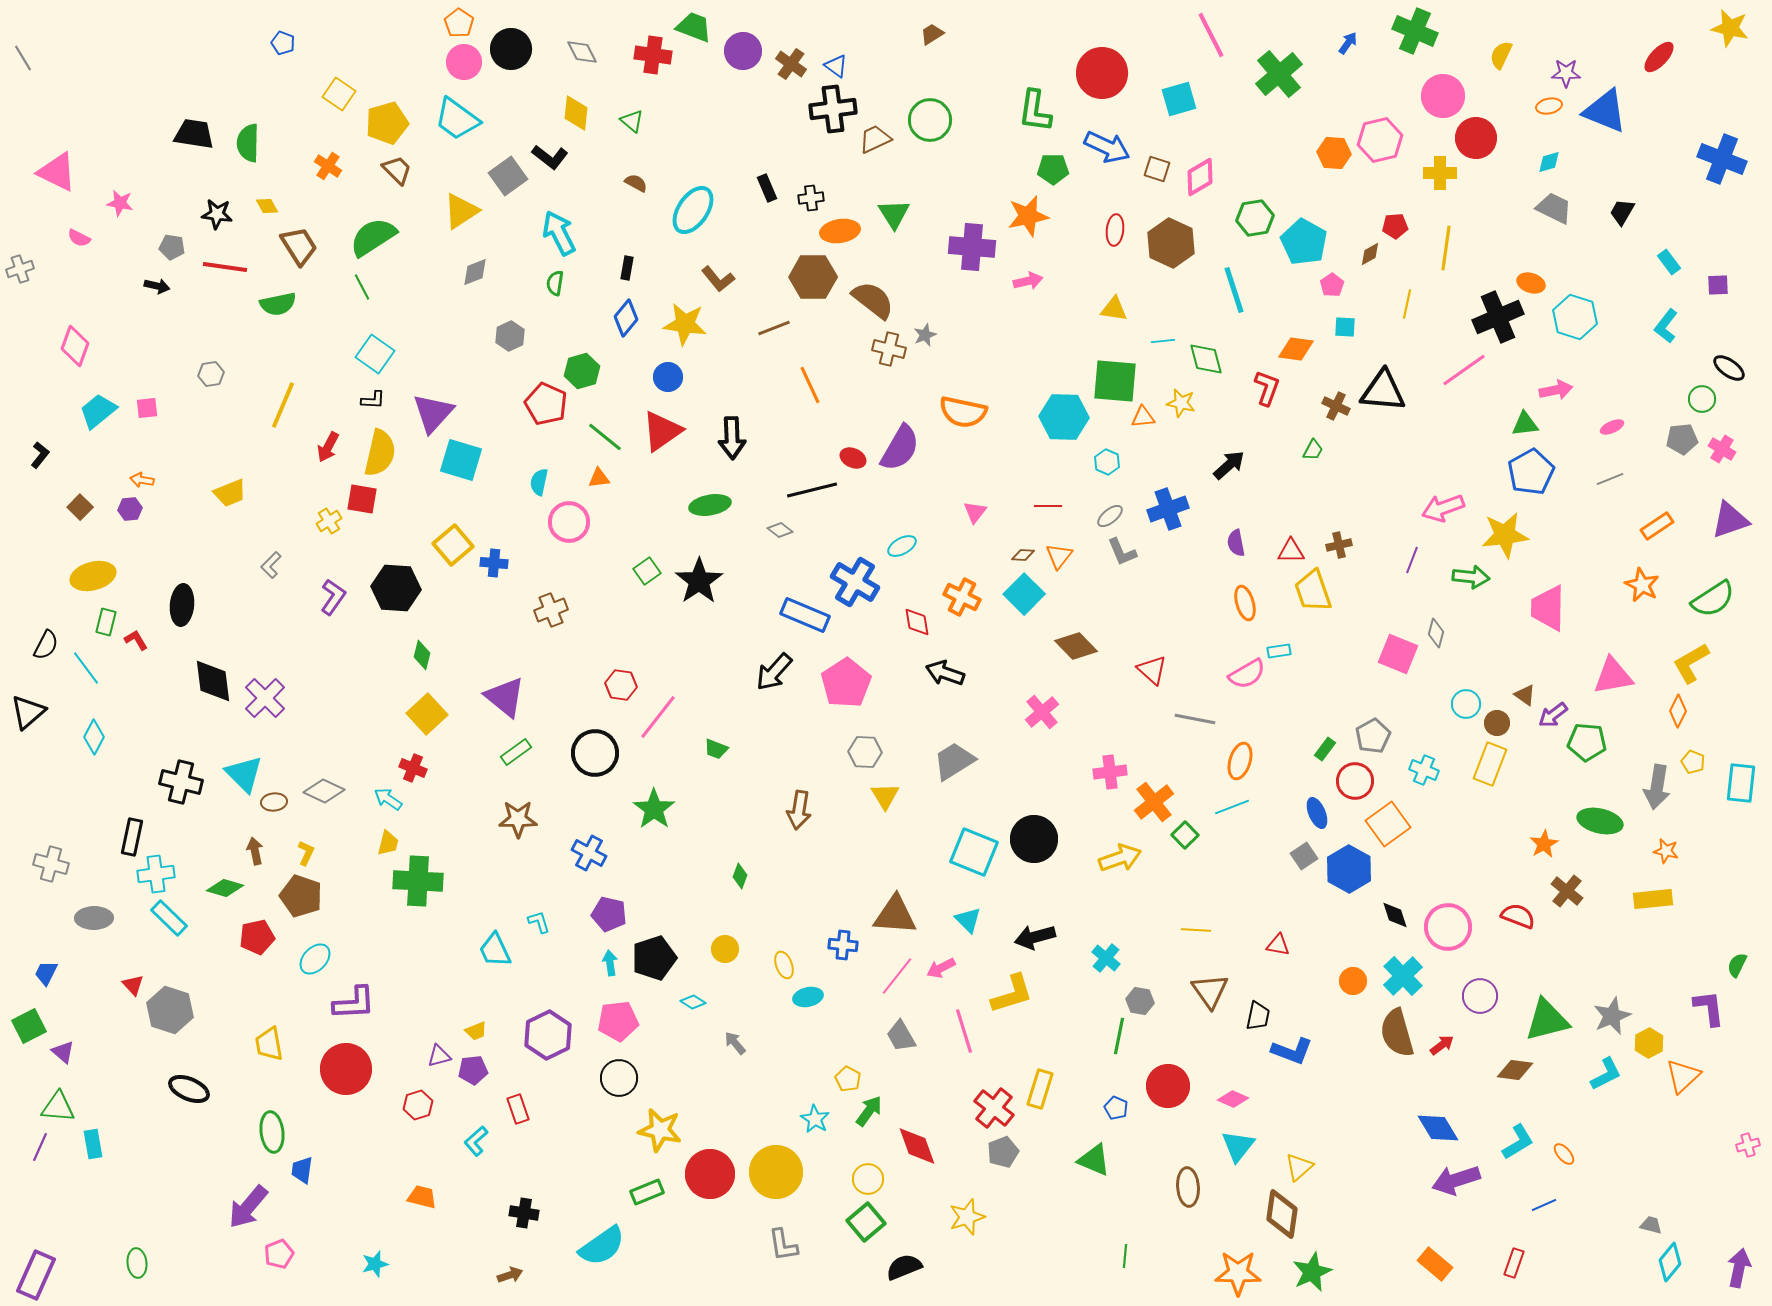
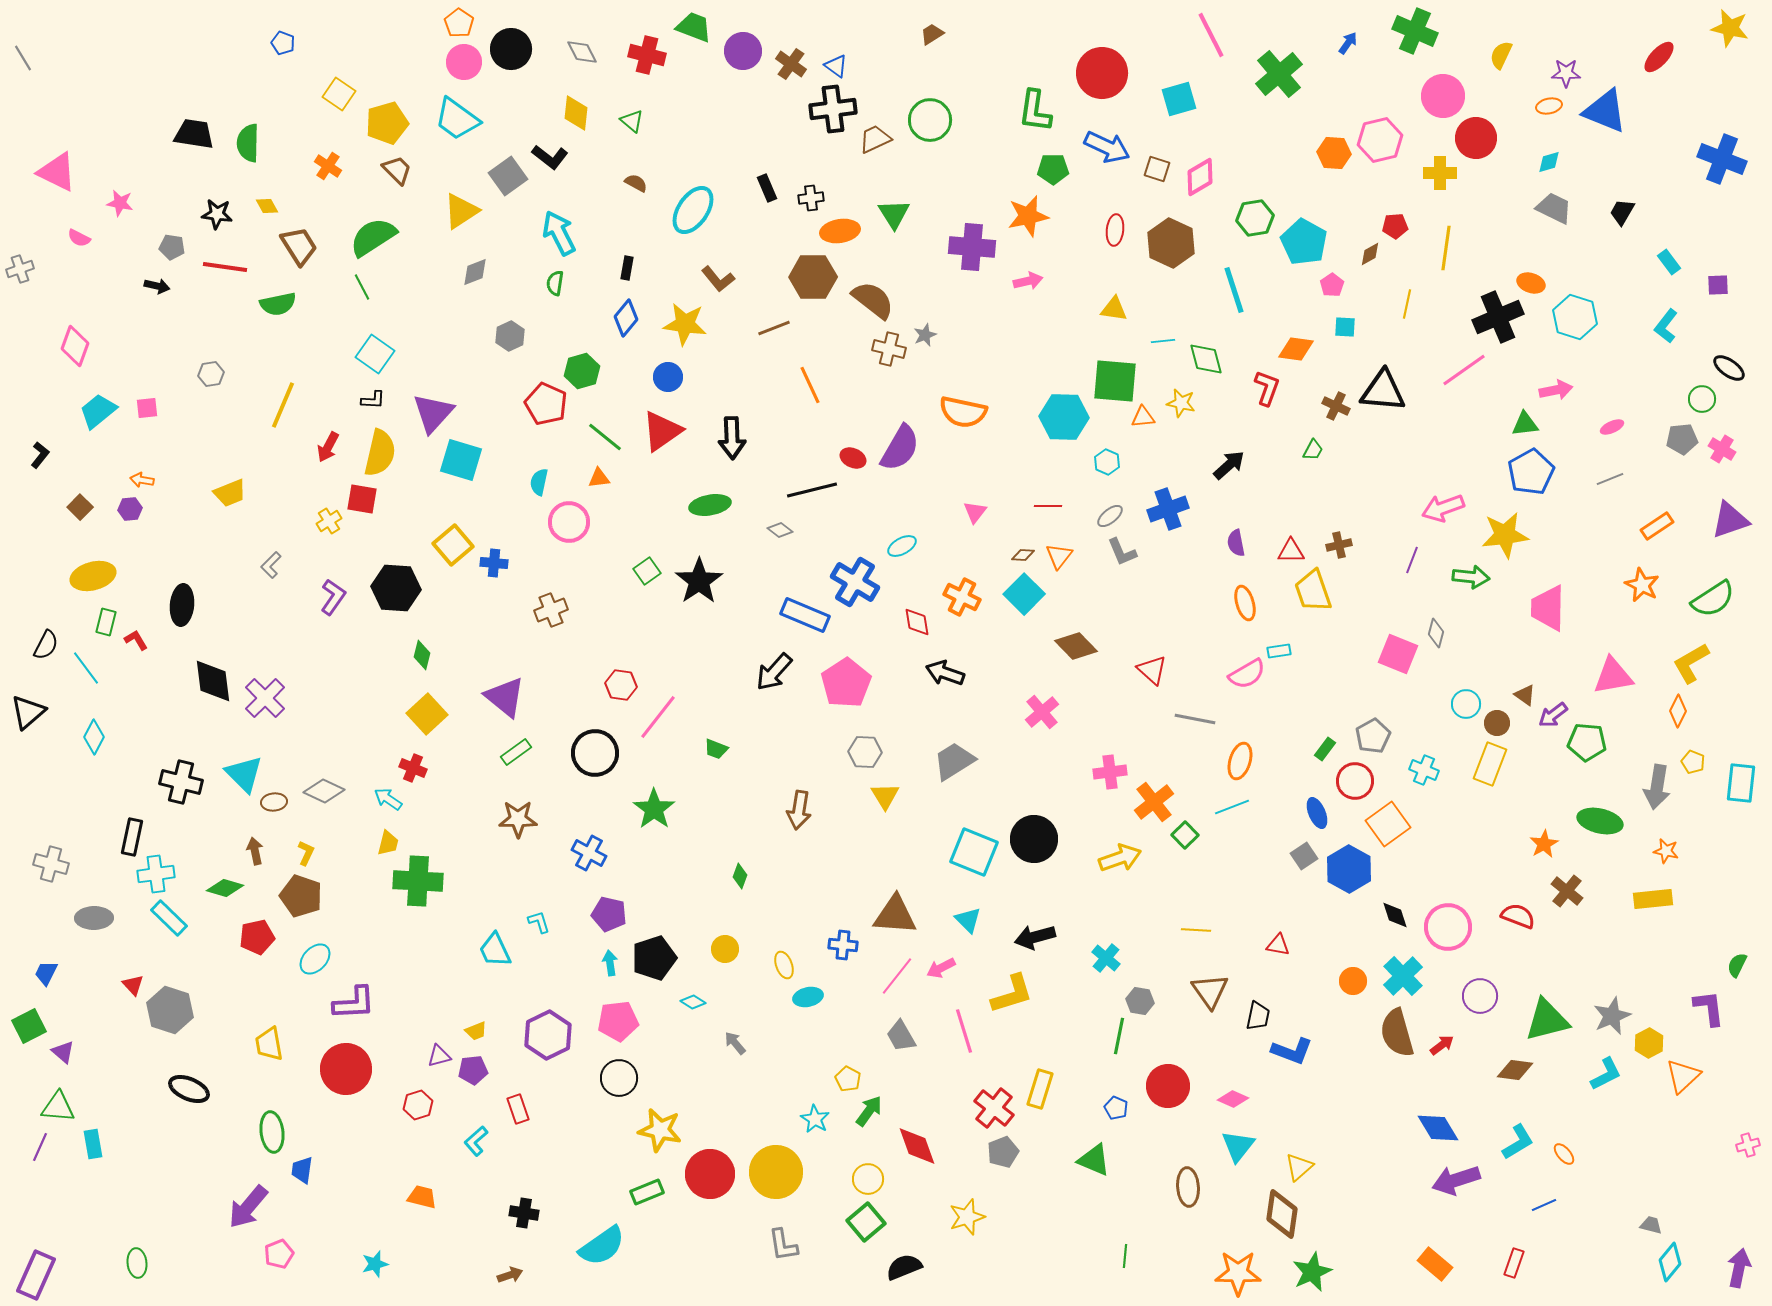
red cross at (653, 55): moved 6 px left; rotated 6 degrees clockwise
